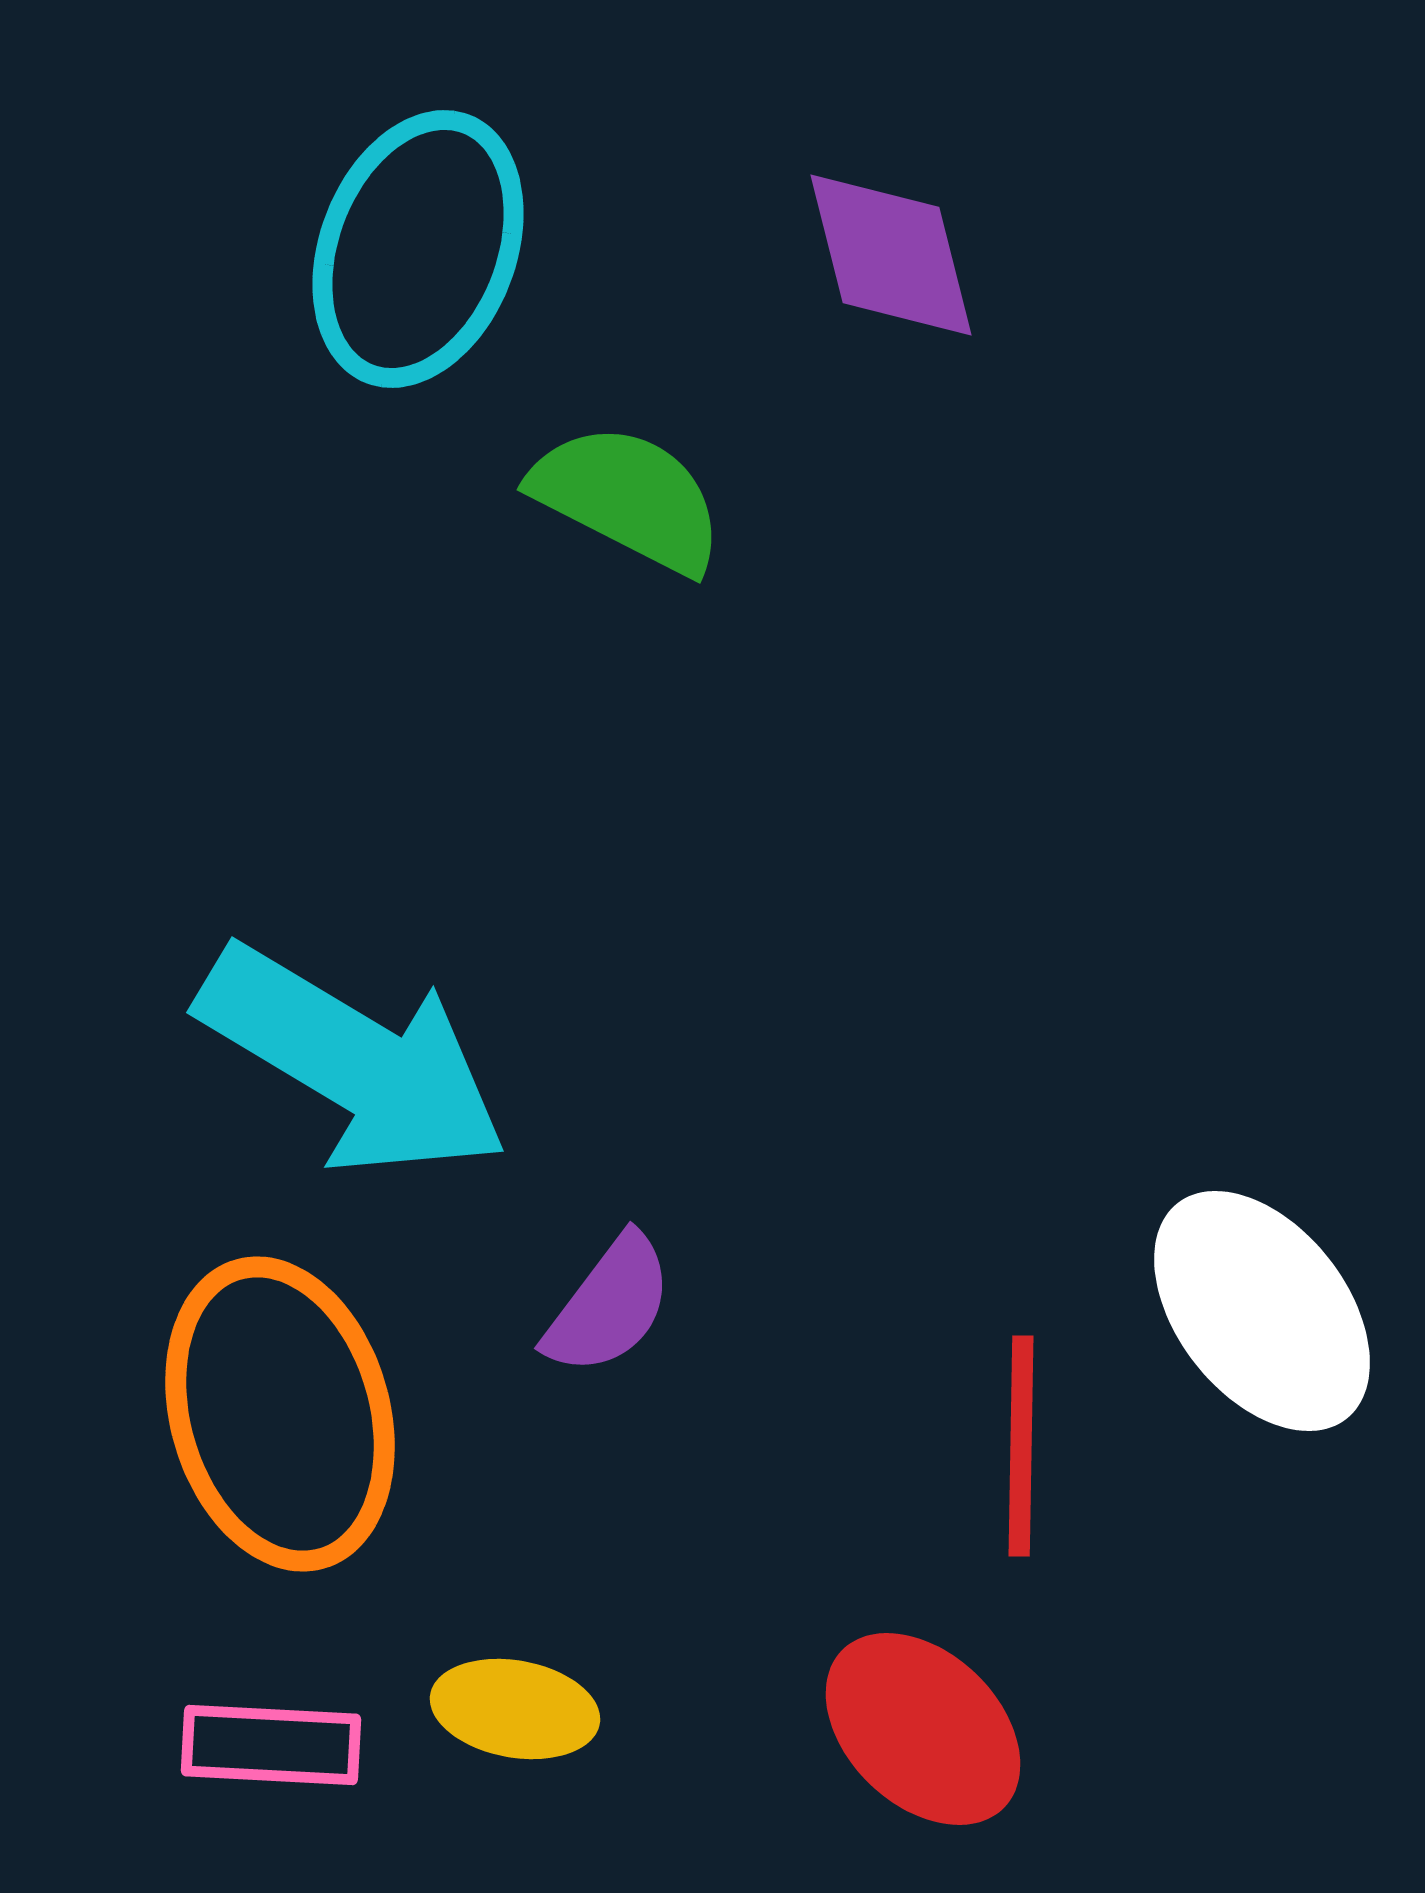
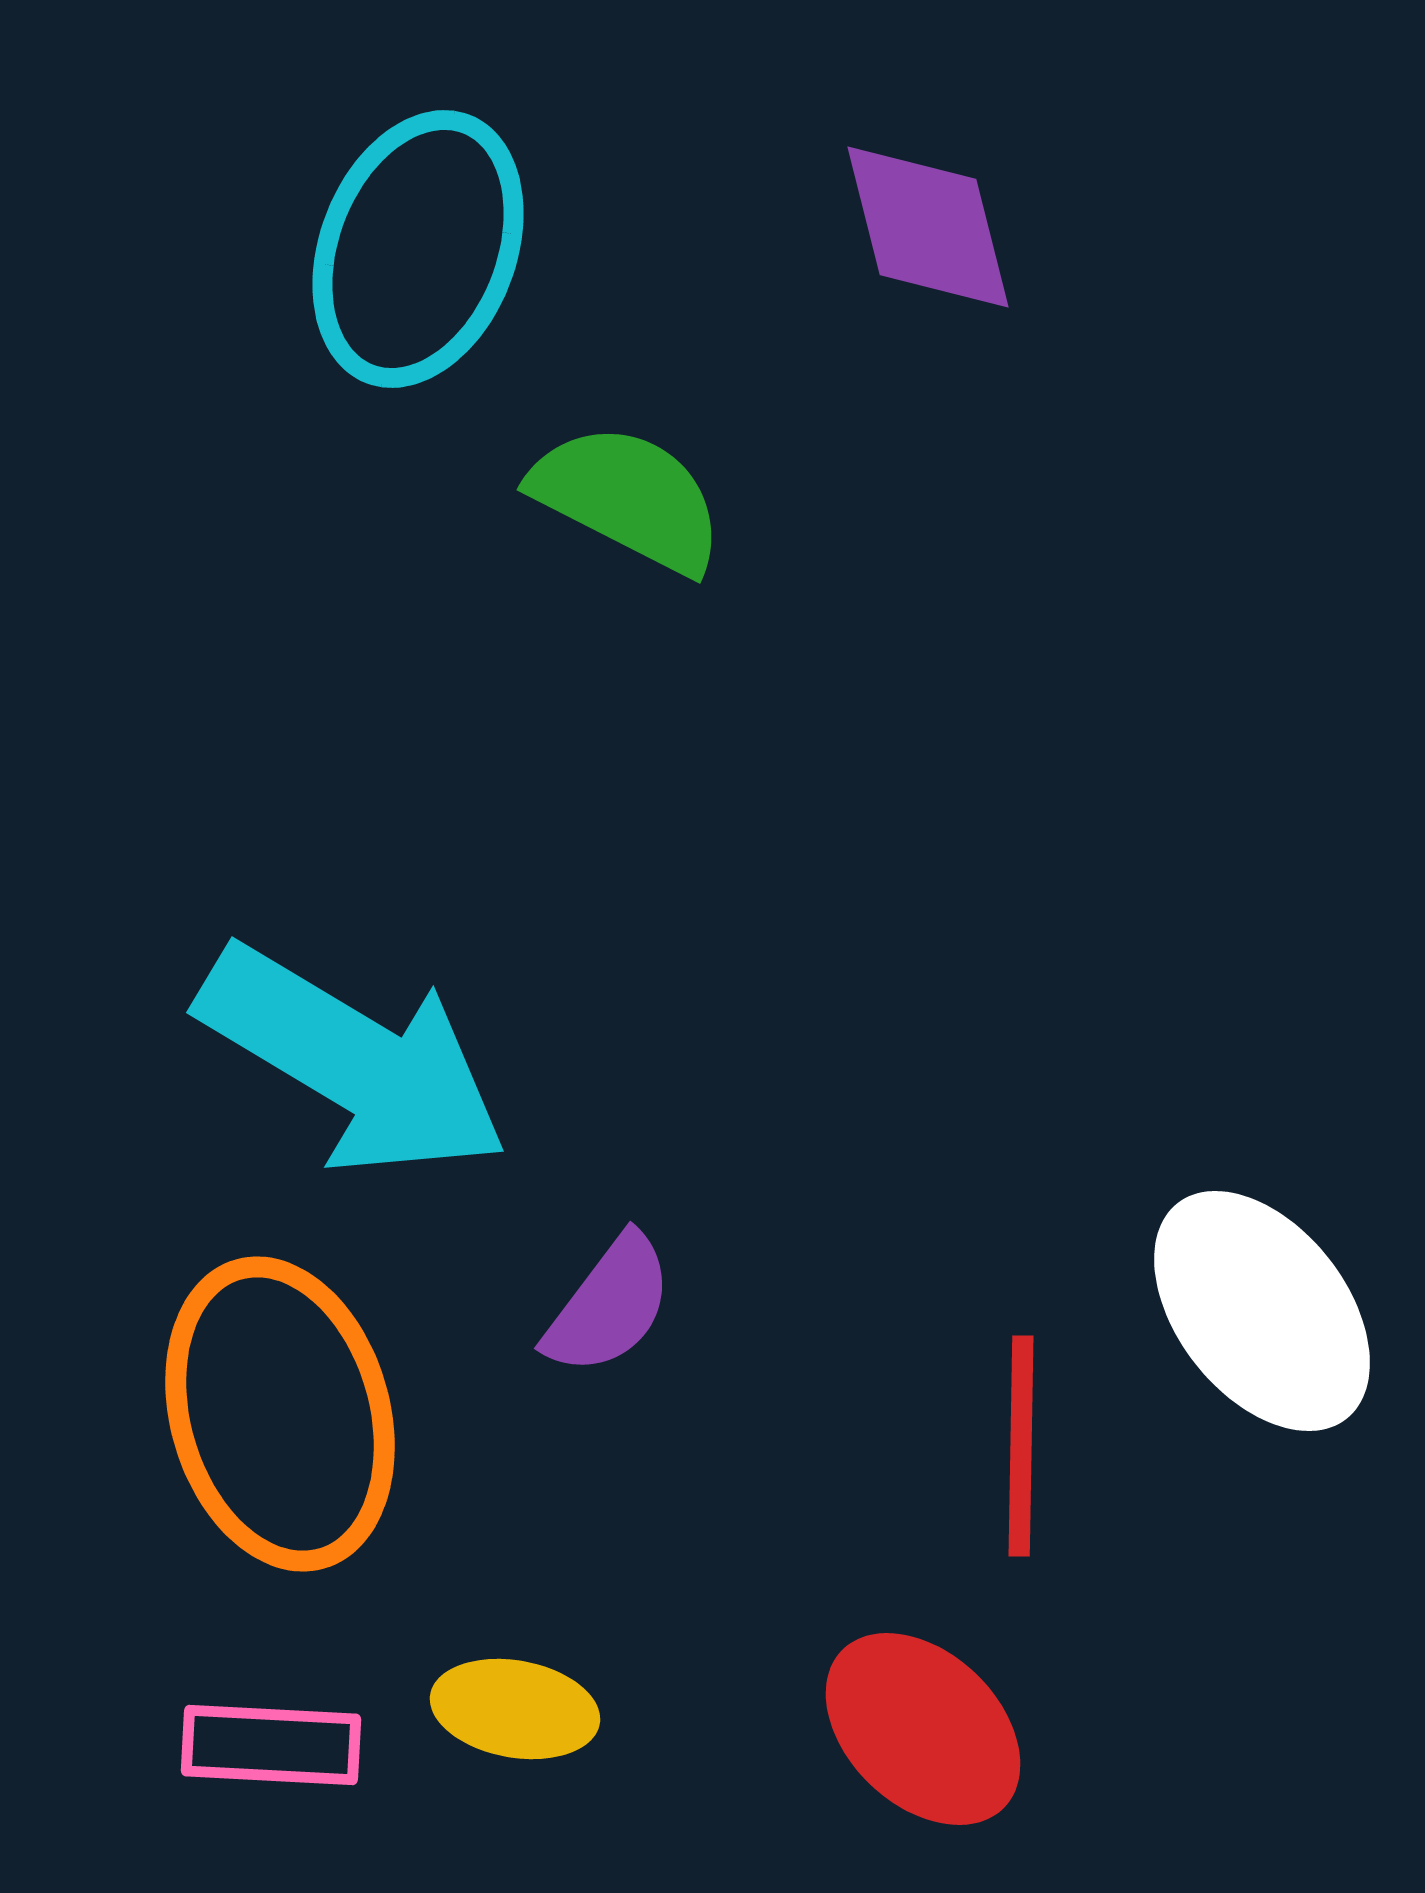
purple diamond: moved 37 px right, 28 px up
